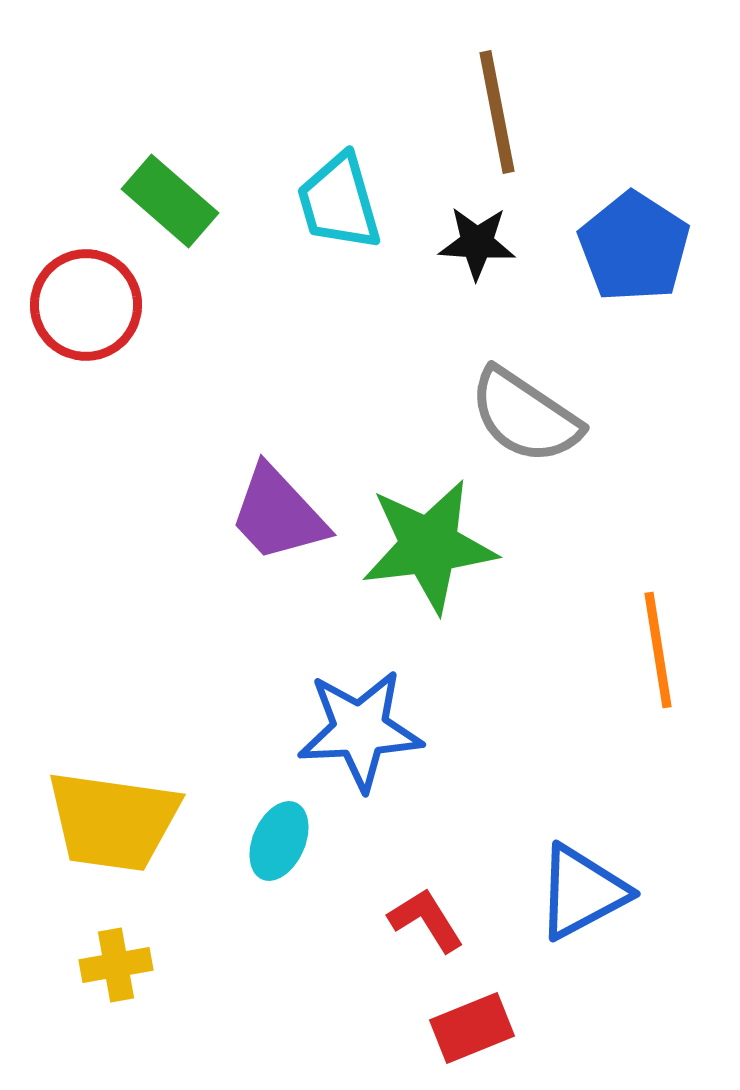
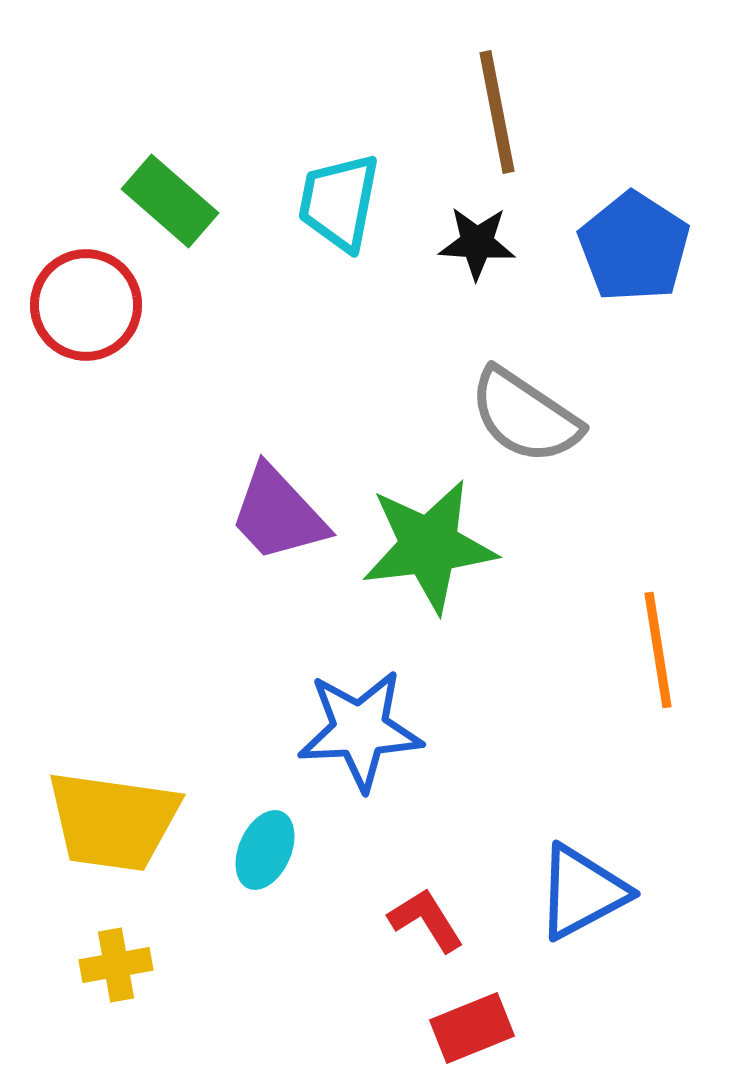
cyan trapezoid: rotated 27 degrees clockwise
cyan ellipse: moved 14 px left, 9 px down
